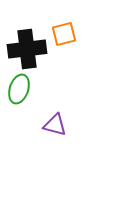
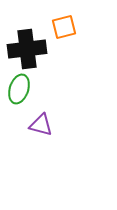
orange square: moved 7 px up
purple triangle: moved 14 px left
